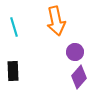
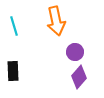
cyan line: moved 1 px up
